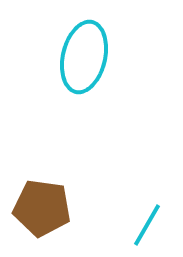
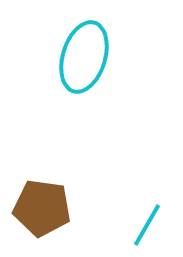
cyan ellipse: rotated 4 degrees clockwise
